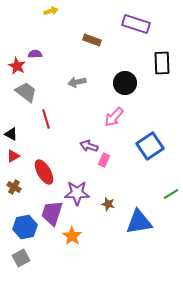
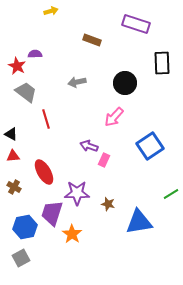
red triangle: rotated 24 degrees clockwise
orange star: moved 2 px up
